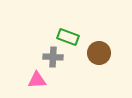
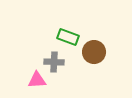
brown circle: moved 5 px left, 1 px up
gray cross: moved 1 px right, 5 px down
